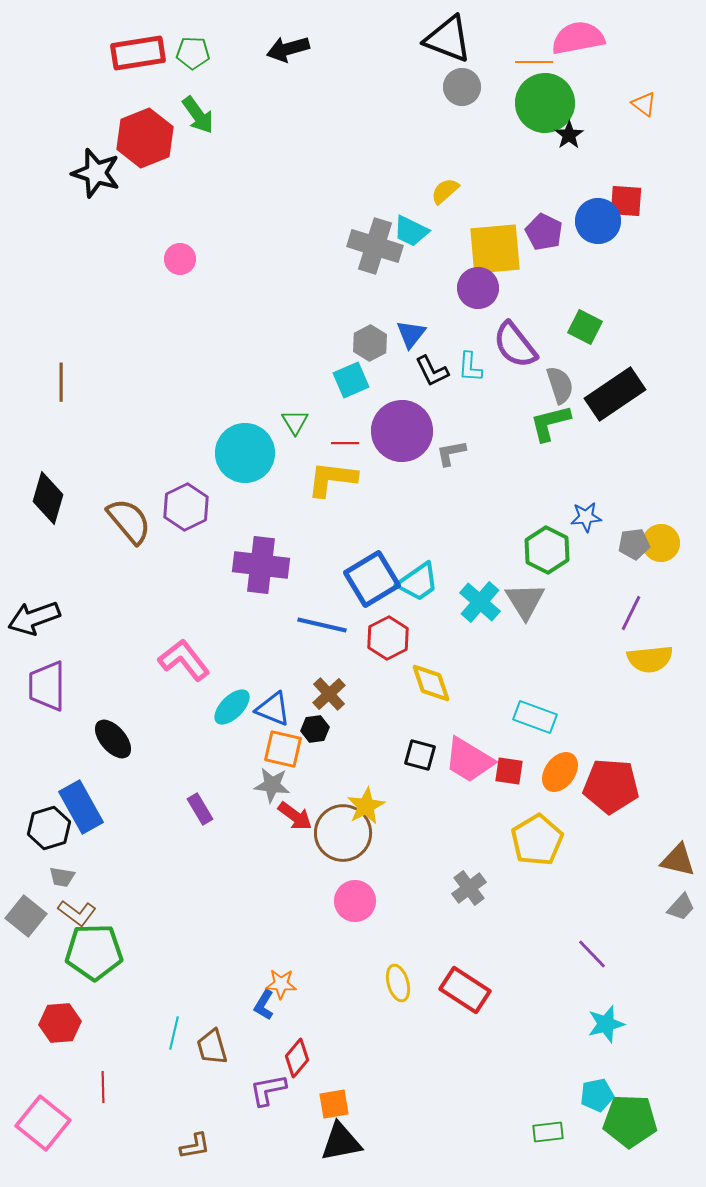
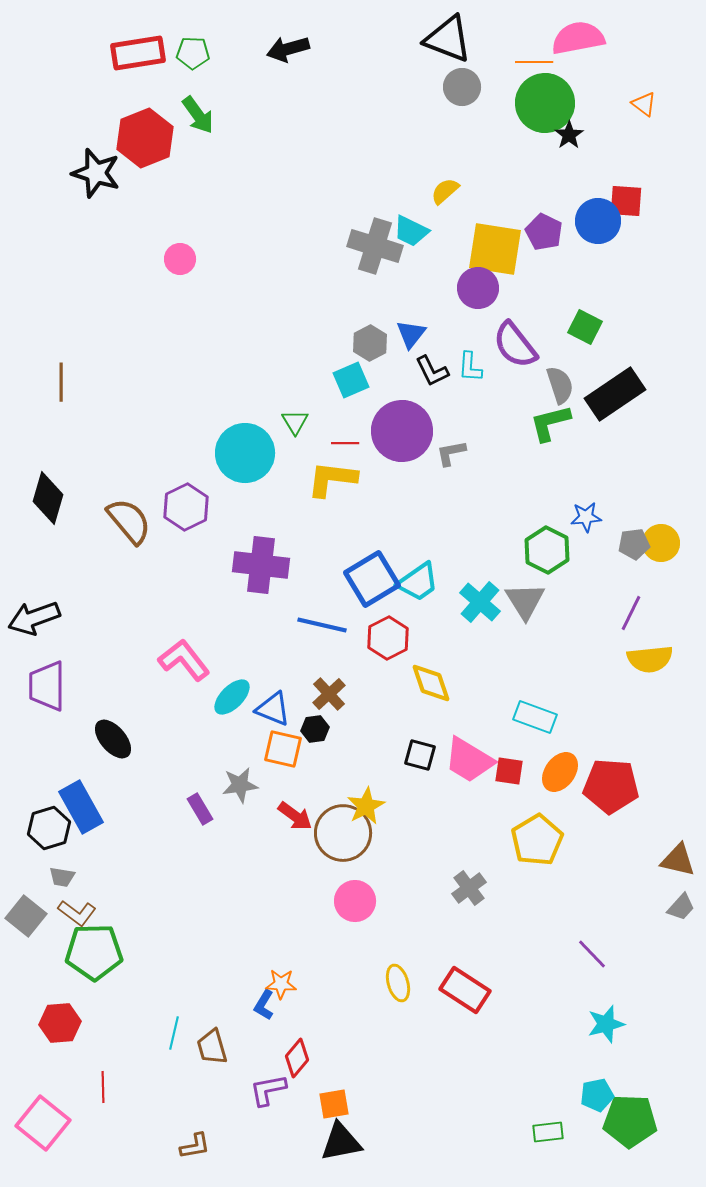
yellow square at (495, 249): rotated 14 degrees clockwise
cyan ellipse at (232, 707): moved 10 px up
gray star at (272, 785): moved 32 px left; rotated 15 degrees counterclockwise
